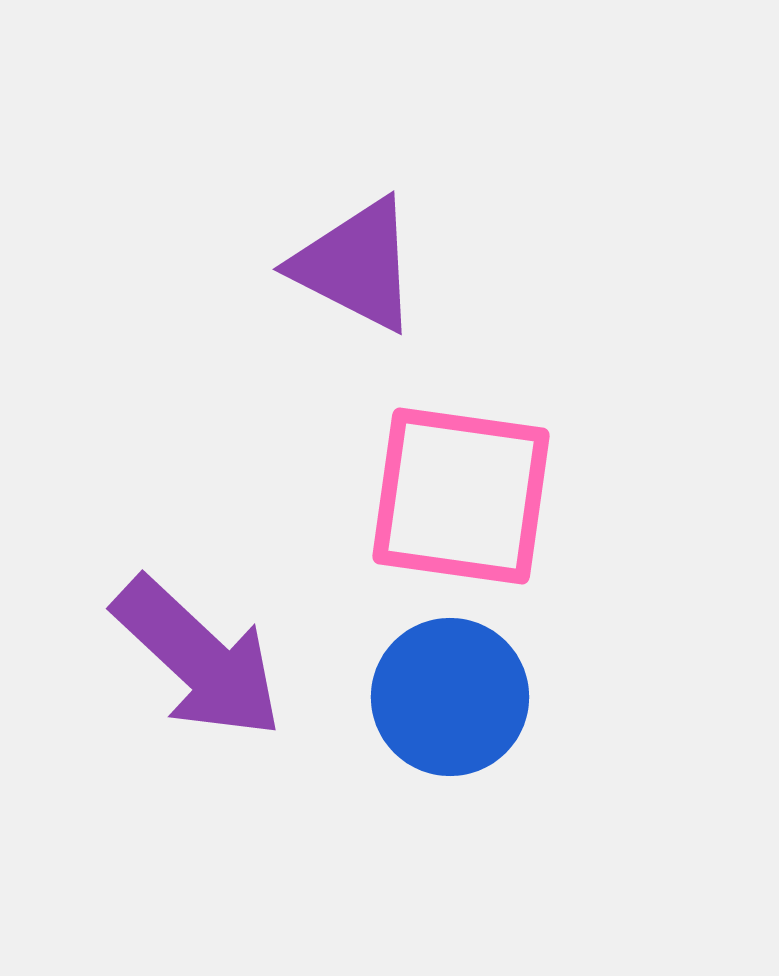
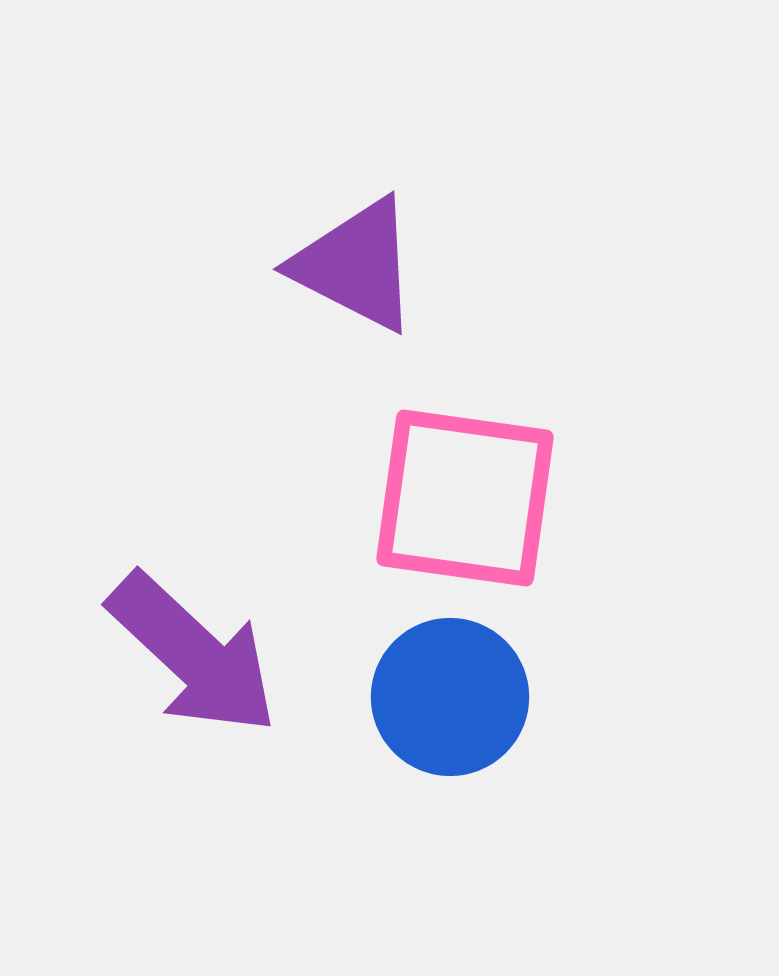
pink square: moved 4 px right, 2 px down
purple arrow: moved 5 px left, 4 px up
